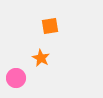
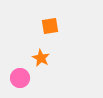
pink circle: moved 4 px right
